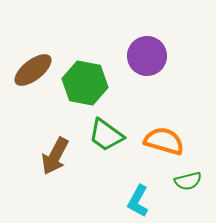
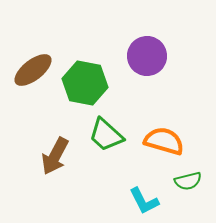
green trapezoid: rotated 6 degrees clockwise
cyan L-shape: moved 6 px right; rotated 56 degrees counterclockwise
